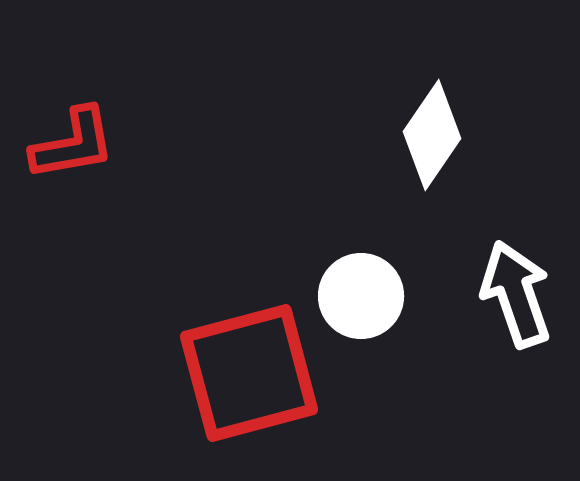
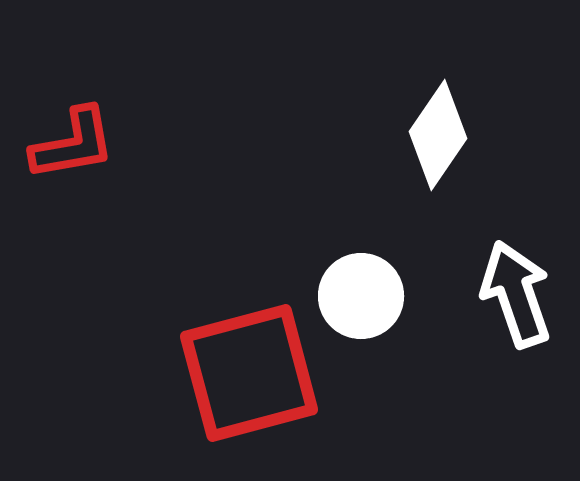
white diamond: moved 6 px right
